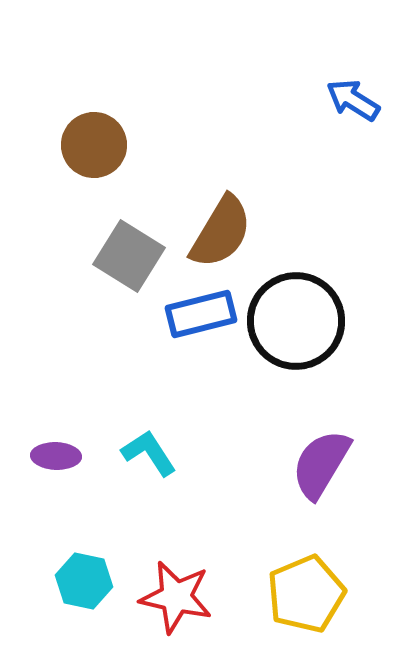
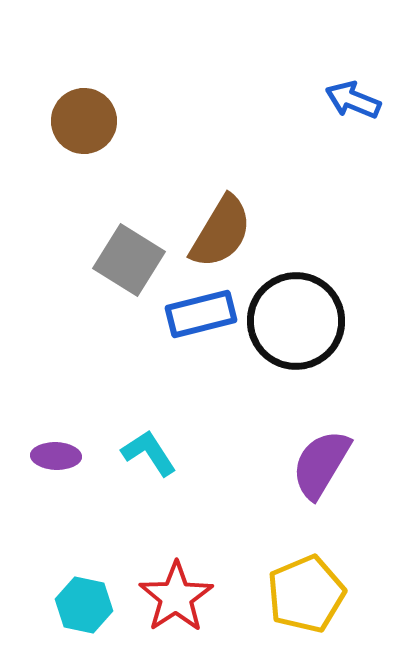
blue arrow: rotated 10 degrees counterclockwise
brown circle: moved 10 px left, 24 px up
gray square: moved 4 px down
cyan hexagon: moved 24 px down
red star: rotated 26 degrees clockwise
